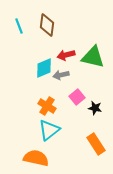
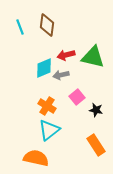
cyan line: moved 1 px right, 1 px down
black star: moved 1 px right, 2 px down
orange rectangle: moved 1 px down
